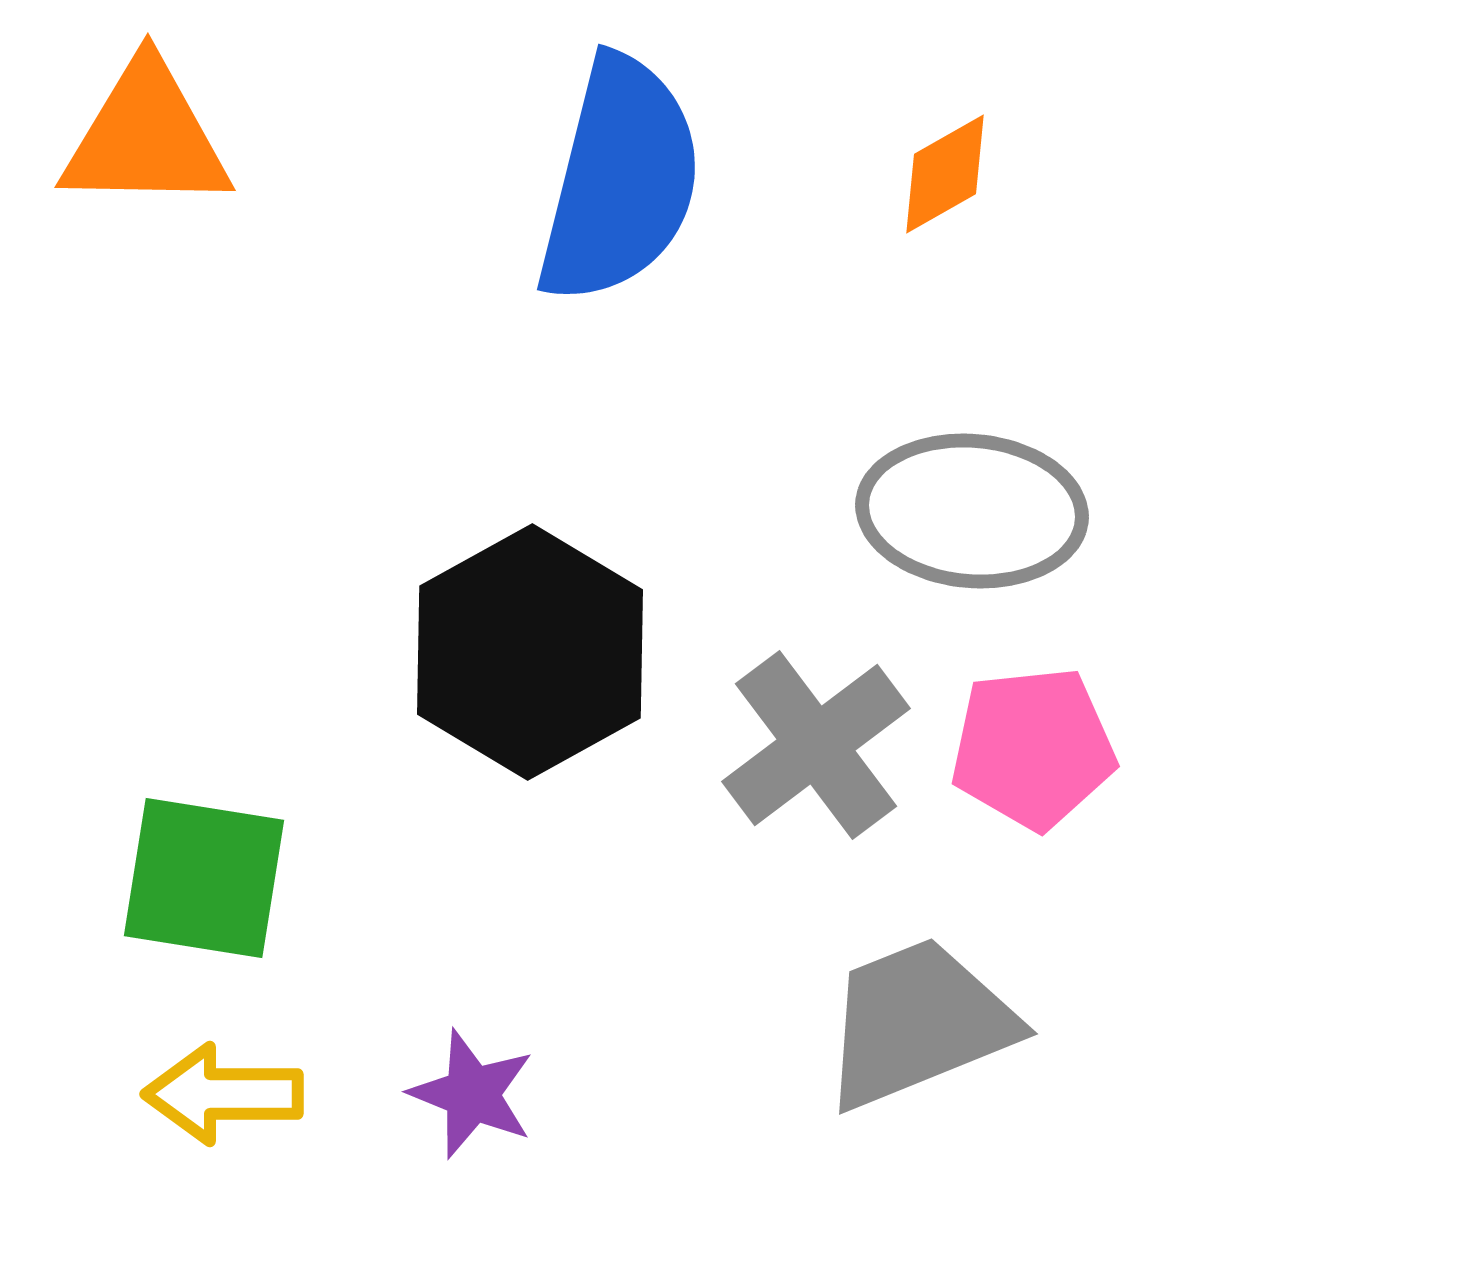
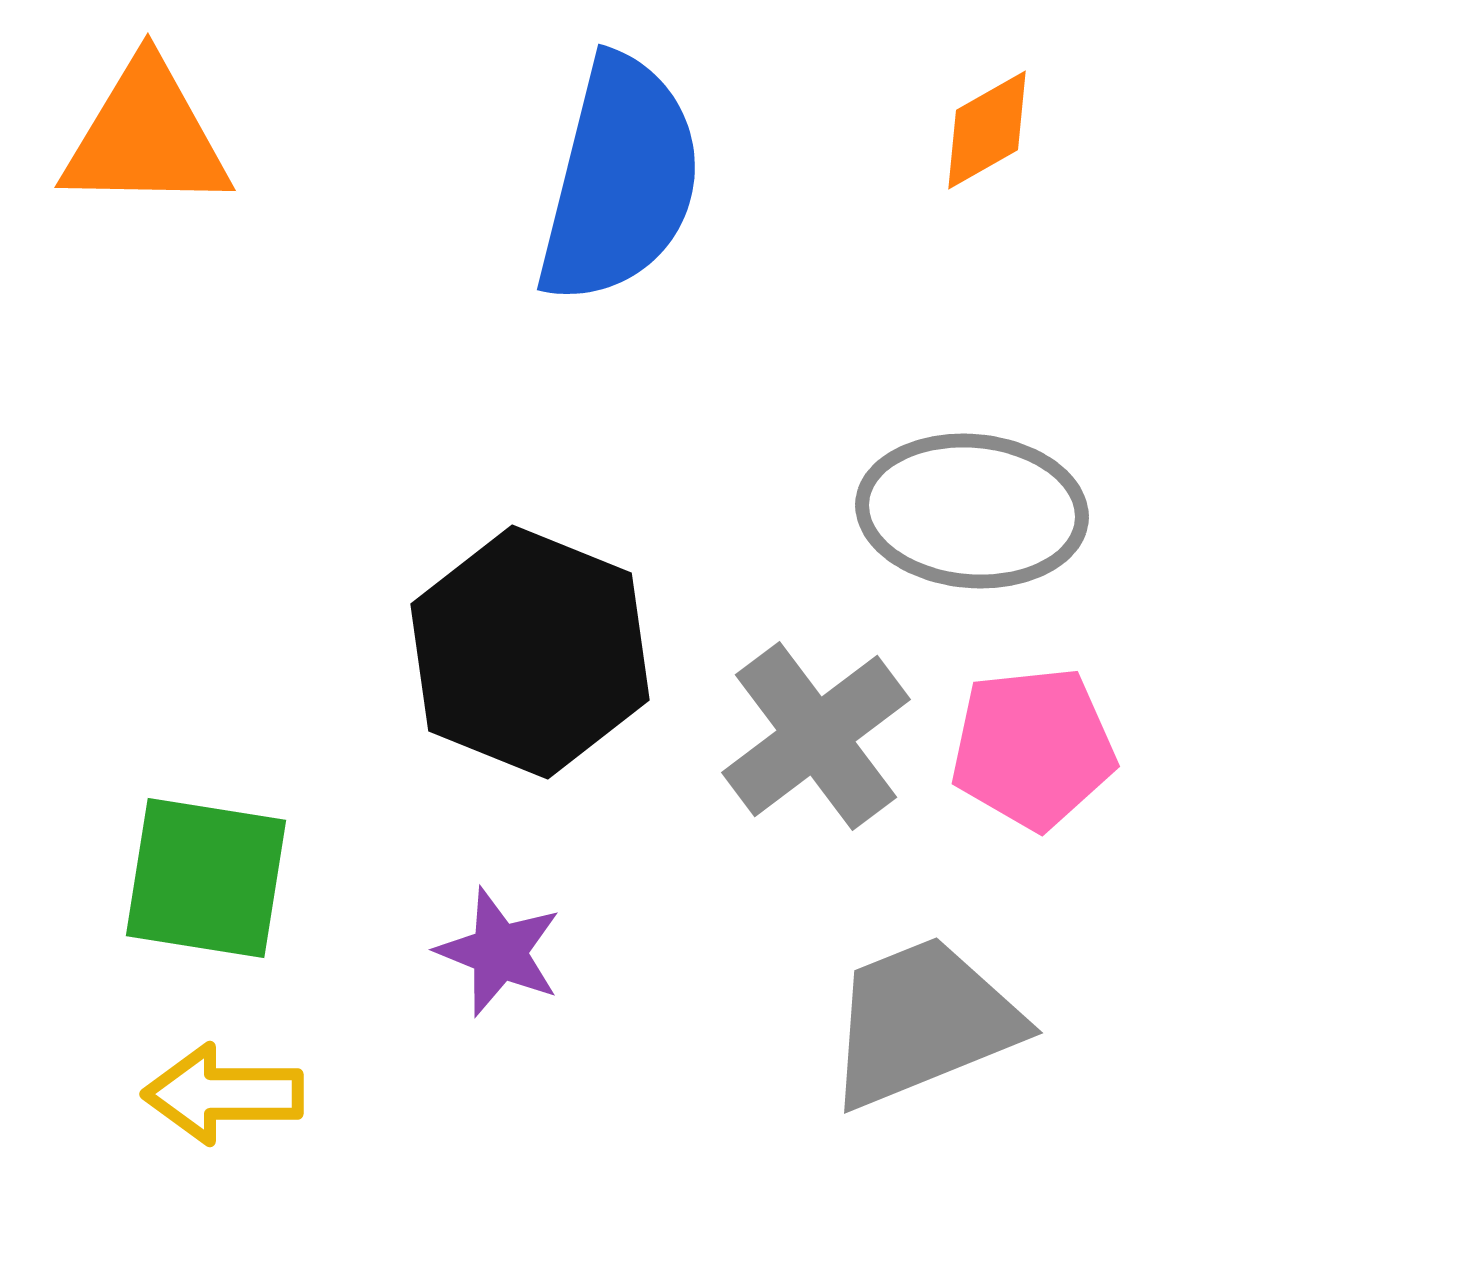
orange diamond: moved 42 px right, 44 px up
black hexagon: rotated 9 degrees counterclockwise
gray cross: moved 9 px up
green square: moved 2 px right
gray trapezoid: moved 5 px right, 1 px up
purple star: moved 27 px right, 142 px up
